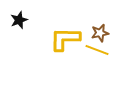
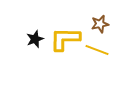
black star: moved 16 px right, 19 px down
brown star: moved 9 px up
